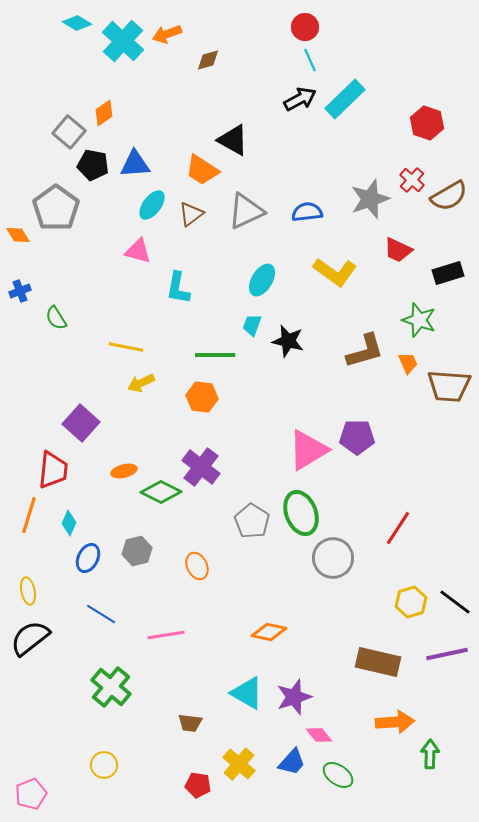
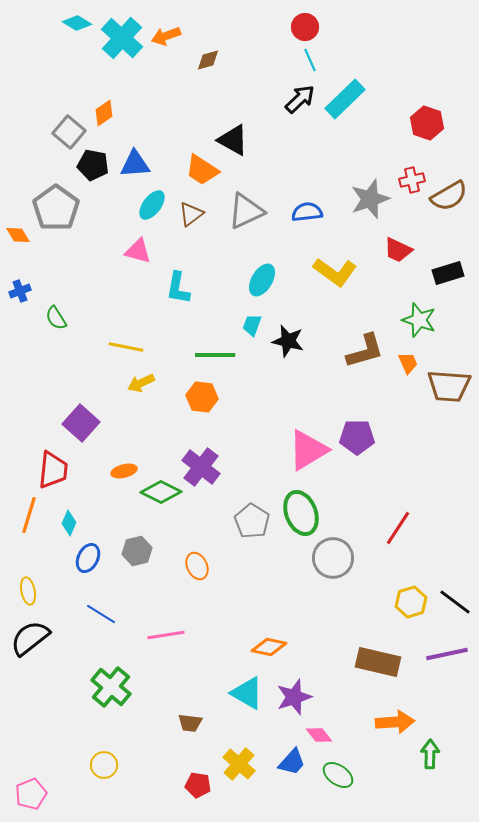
orange arrow at (167, 34): moved 1 px left, 2 px down
cyan cross at (123, 41): moved 1 px left, 3 px up
black arrow at (300, 99): rotated 16 degrees counterclockwise
red cross at (412, 180): rotated 35 degrees clockwise
orange diamond at (269, 632): moved 15 px down
